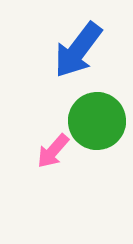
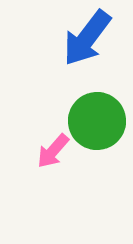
blue arrow: moved 9 px right, 12 px up
